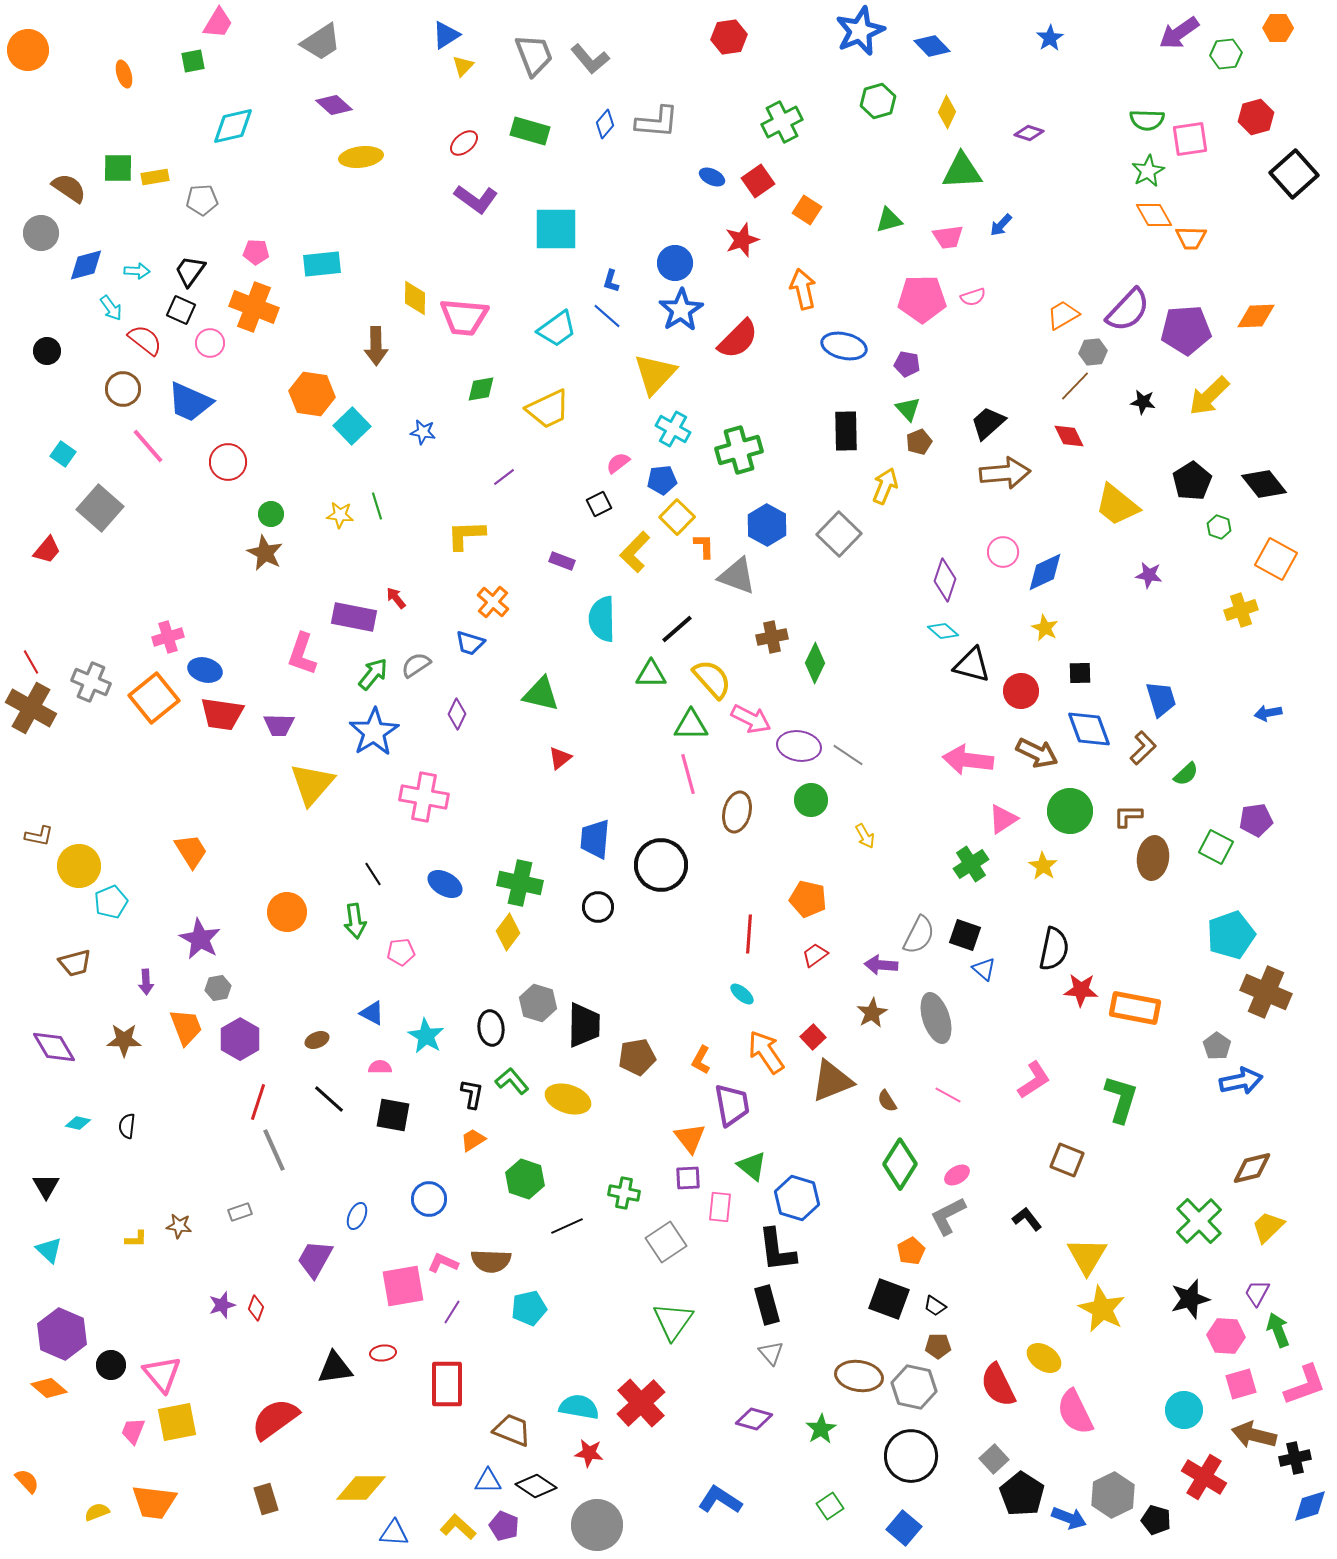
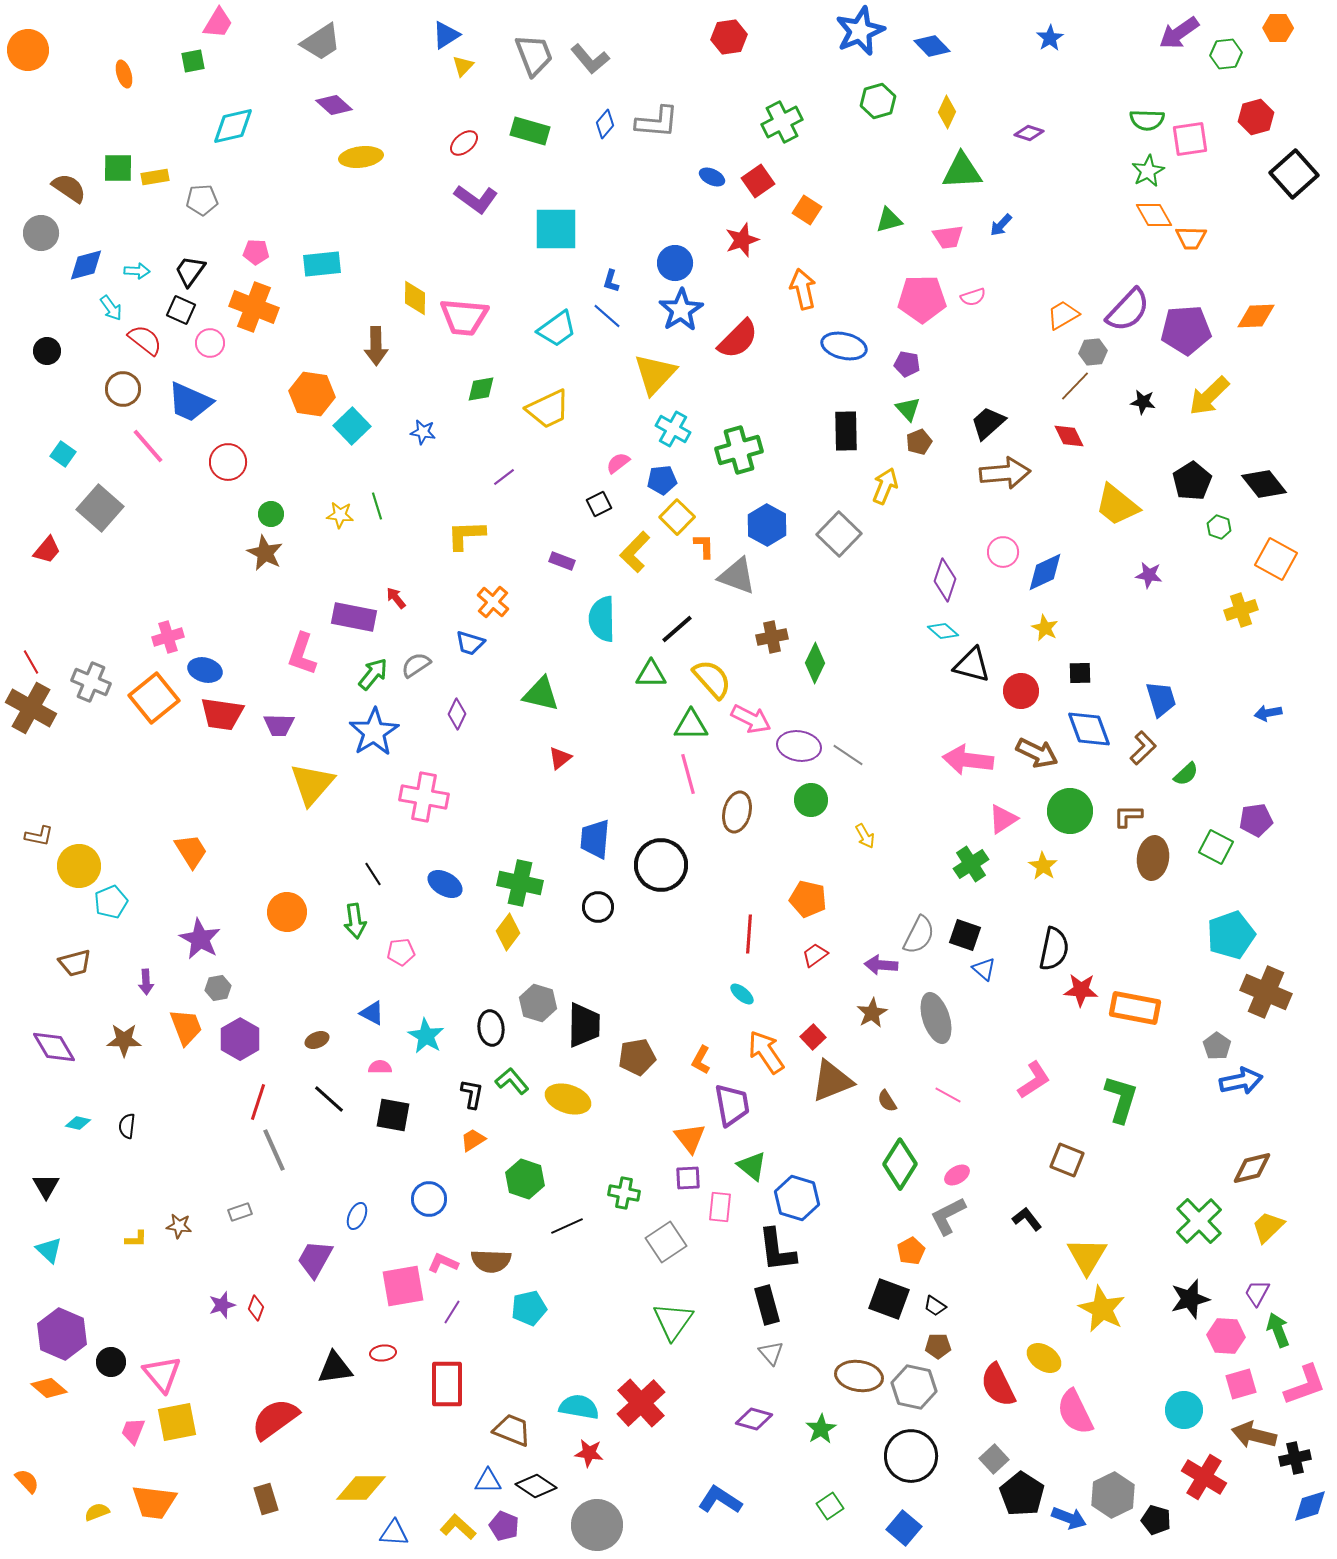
black circle at (111, 1365): moved 3 px up
